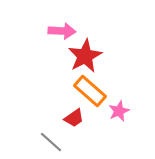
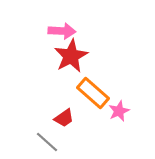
red star: moved 14 px left
orange rectangle: moved 3 px right, 2 px down
red trapezoid: moved 10 px left
gray line: moved 4 px left
